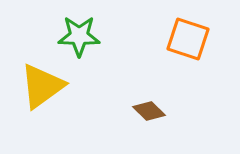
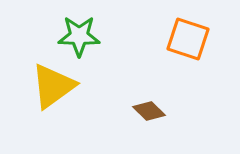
yellow triangle: moved 11 px right
